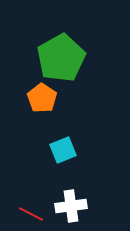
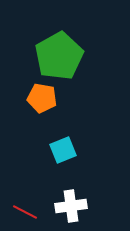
green pentagon: moved 2 px left, 2 px up
orange pentagon: rotated 24 degrees counterclockwise
red line: moved 6 px left, 2 px up
